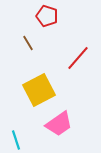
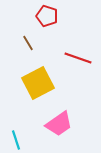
red line: rotated 68 degrees clockwise
yellow square: moved 1 px left, 7 px up
